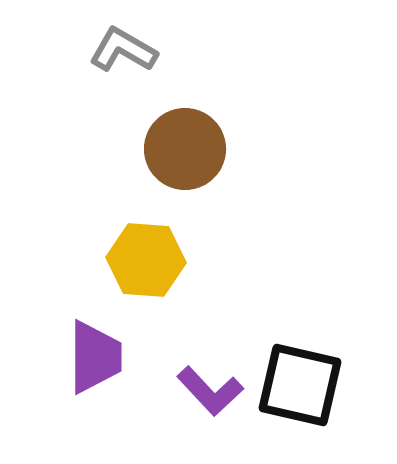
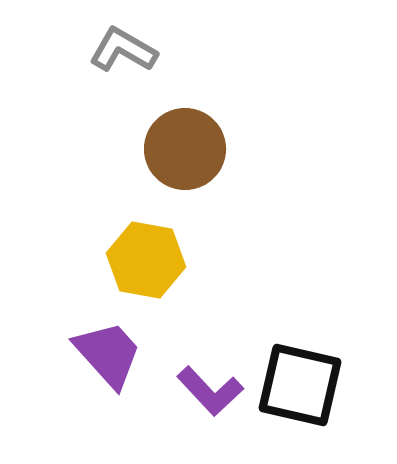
yellow hexagon: rotated 6 degrees clockwise
purple trapezoid: moved 13 px right, 3 px up; rotated 42 degrees counterclockwise
